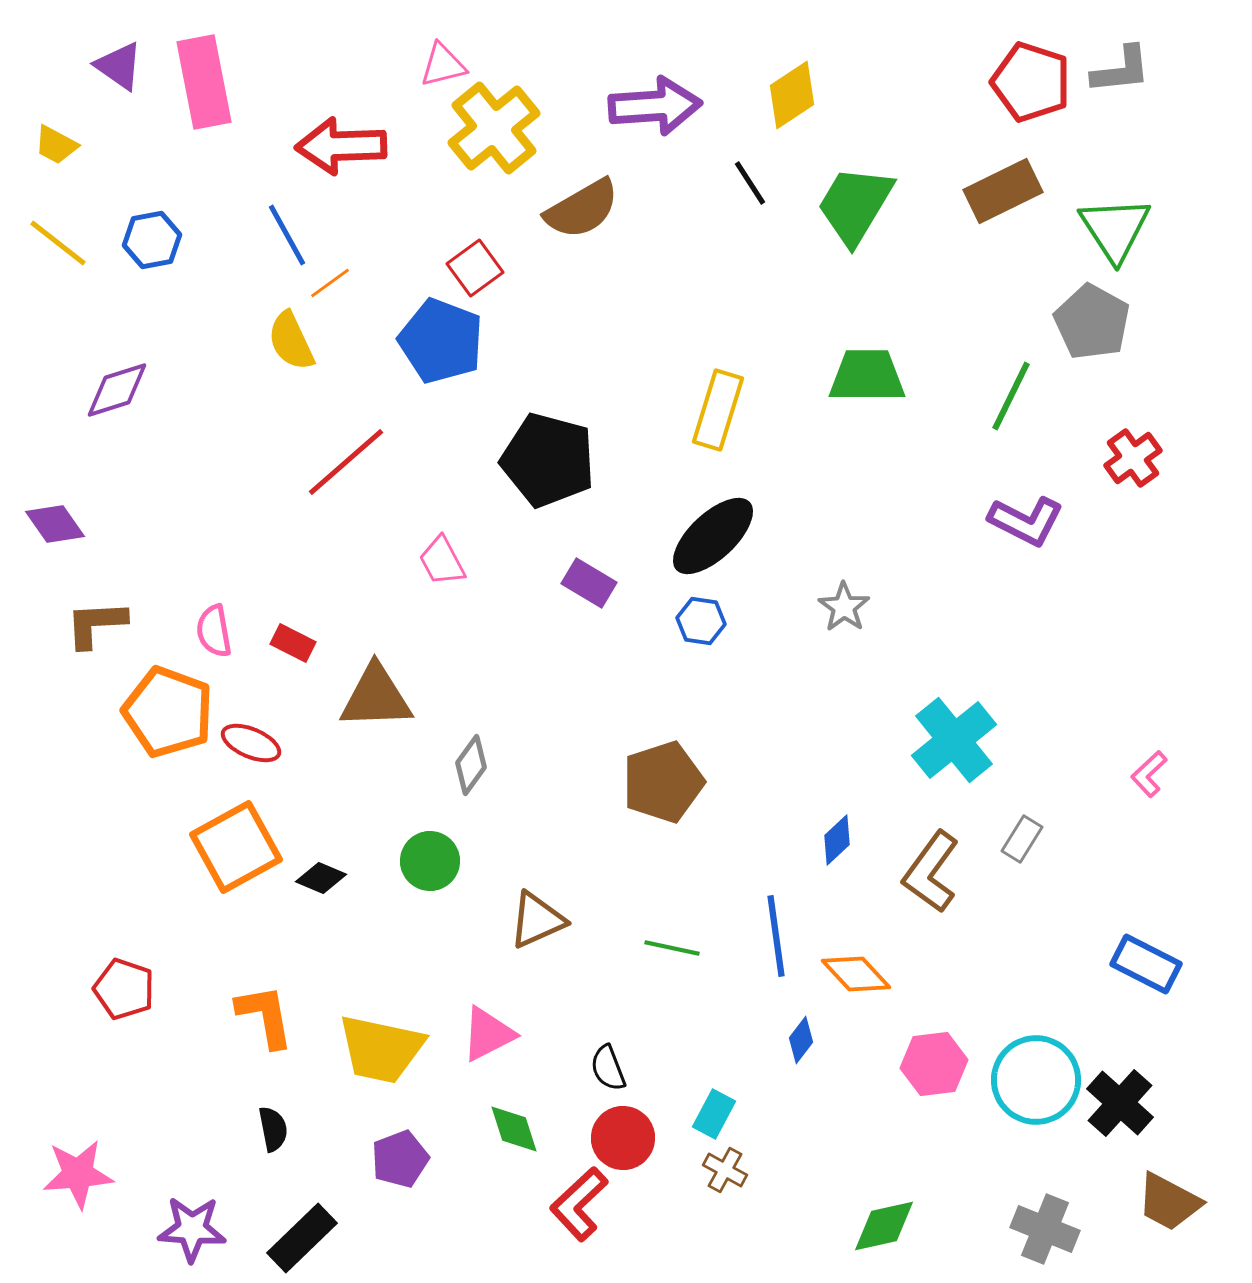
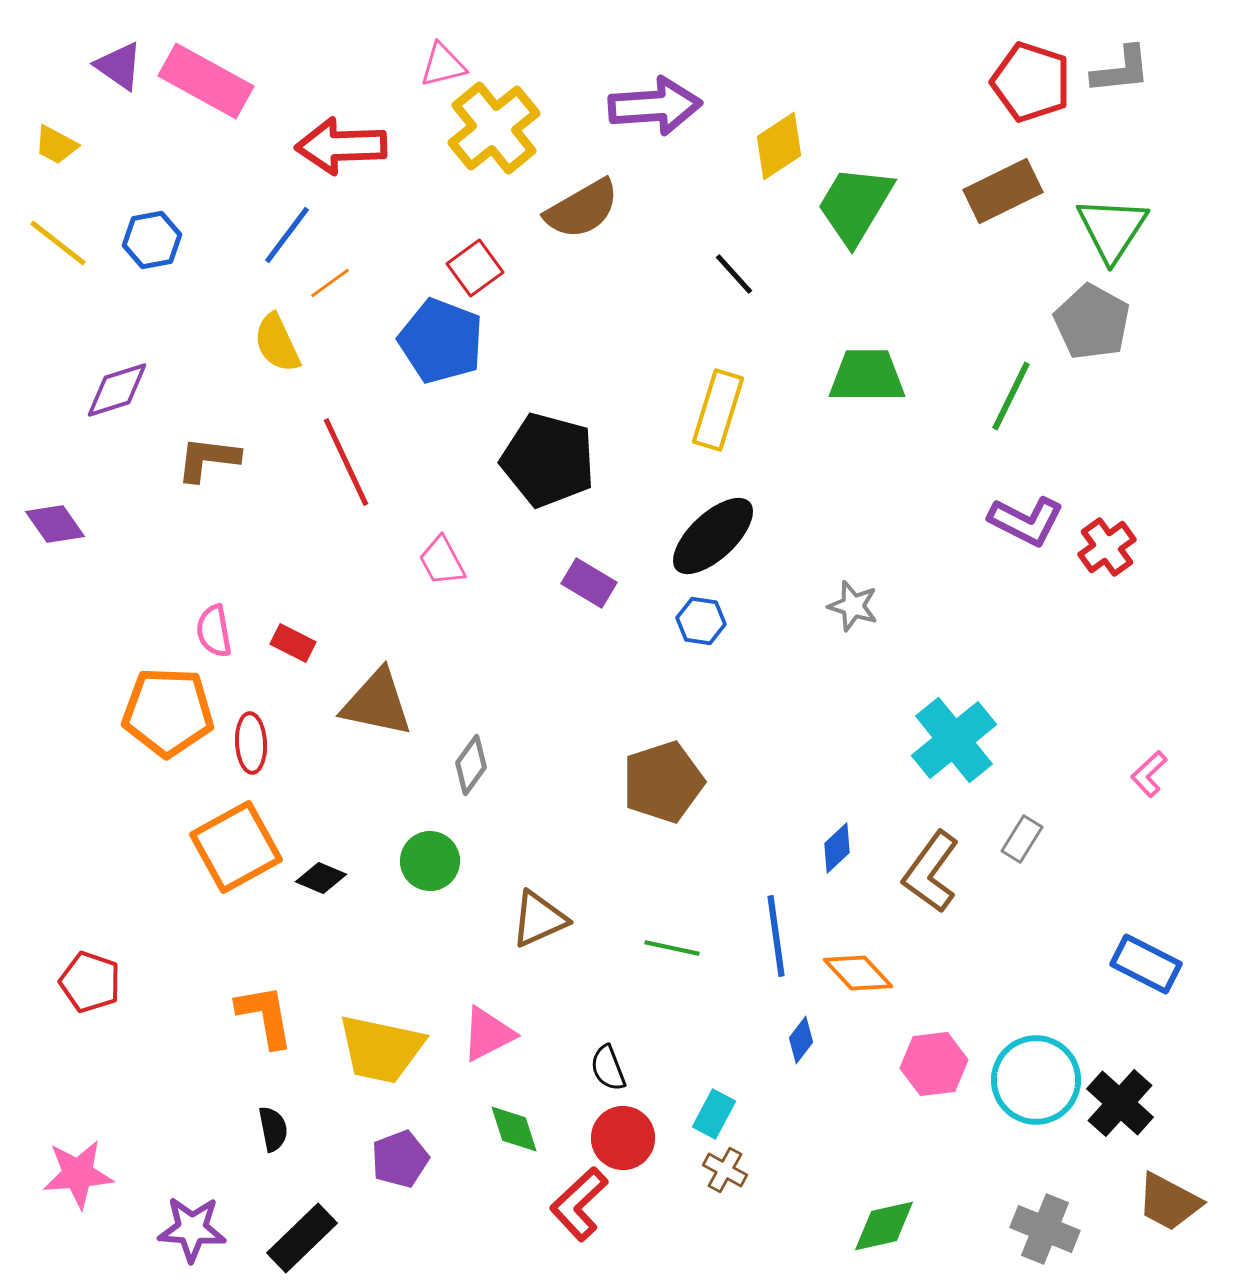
pink rectangle at (204, 82): moved 2 px right, 1 px up; rotated 50 degrees counterclockwise
yellow diamond at (792, 95): moved 13 px left, 51 px down
black line at (750, 183): moved 16 px left, 91 px down; rotated 9 degrees counterclockwise
green triangle at (1115, 229): moved 3 px left; rotated 6 degrees clockwise
blue line at (287, 235): rotated 66 degrees clockwise
yellow semicircle at (291, 341): moved 14 px left, 2 px down
red cross at (1133, 458): moved 26 px left, 89 px down
red line at (346, 462): rotated 74 degrees counterclockwise
gray star at (844, 607): moved 9 px right, 1 px up; rotated 18 degrees counterclockwise
brown L-shape at (96, 624): moved 112 px right, 165 px up; rotated 10 degrees clockwise
brown triangle at (376, 697): moved 1 px right, 6 px down; rotated 14 degrees clockwise
orange pentagon at (168, 712): rotated 18 degrees counterclockwise
red ellipse at (251, 743): rotated 64 degrees clockwise
blue diamond at (837, 840): moved 8 px down
brown triangle at (537, 920): moved 2 px right, 1 px up
orange diamond at (856, 974): moved 2 px right, 1 px up
red pentagon at (124, 989): moved 34 px left, 7 px up
